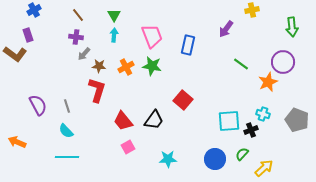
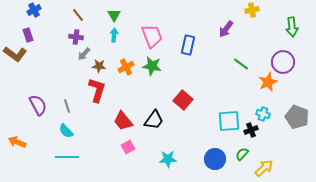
gray pentagon: moved 3 px up
